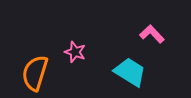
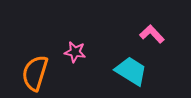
pink star: rotated 10 degrees counterclockwise
cyan trapezoid: moved 1 px right, 1 px up
